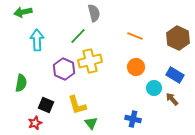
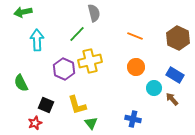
green line: moved 1 px left, 2 px up
green semicircle: rotated 144 degrees clockwise
